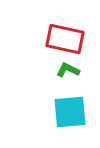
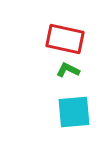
cyan square: moved 4 px right
